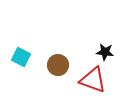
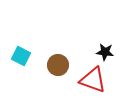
cyan square: moved 1 px up
